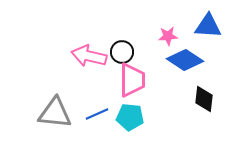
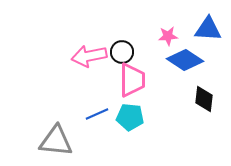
blue triangle: moved 3 px down
pink arrow: rotated 24 degrees counterclockwise
gray triangle: moved 1 px right, 28 px down
